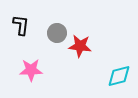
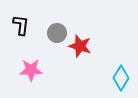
red star: rotated 10 degrees clockwise
cyan diamond: moved 2 px right, 2 px down; rotated 45 degrees counterclockwise
